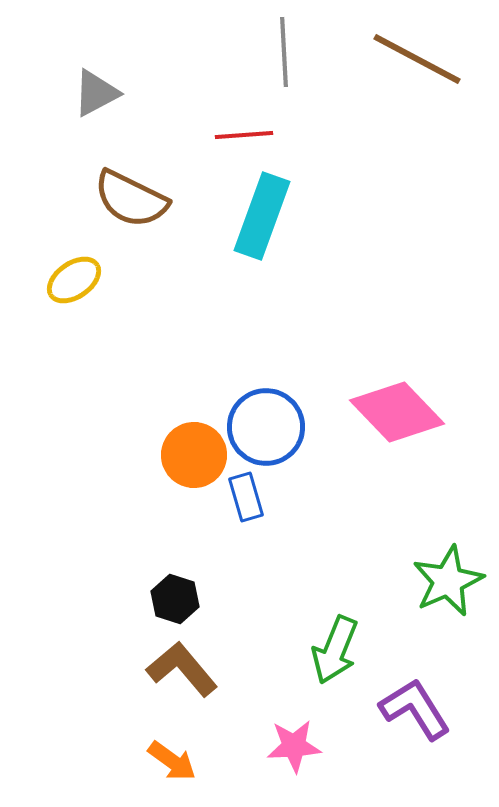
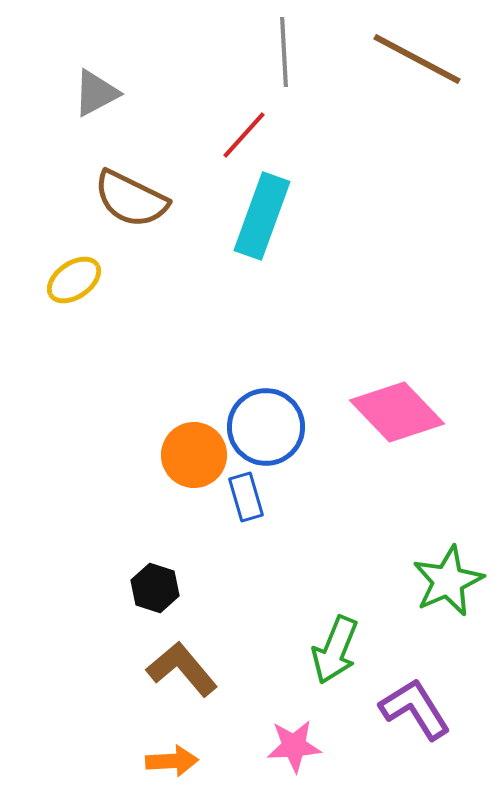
red line: rotated 44 degrees counterclockwise
black hexagon: moved 20 px left, 11 px up
orange arrow: rotated 39 degrees counterclockwise
